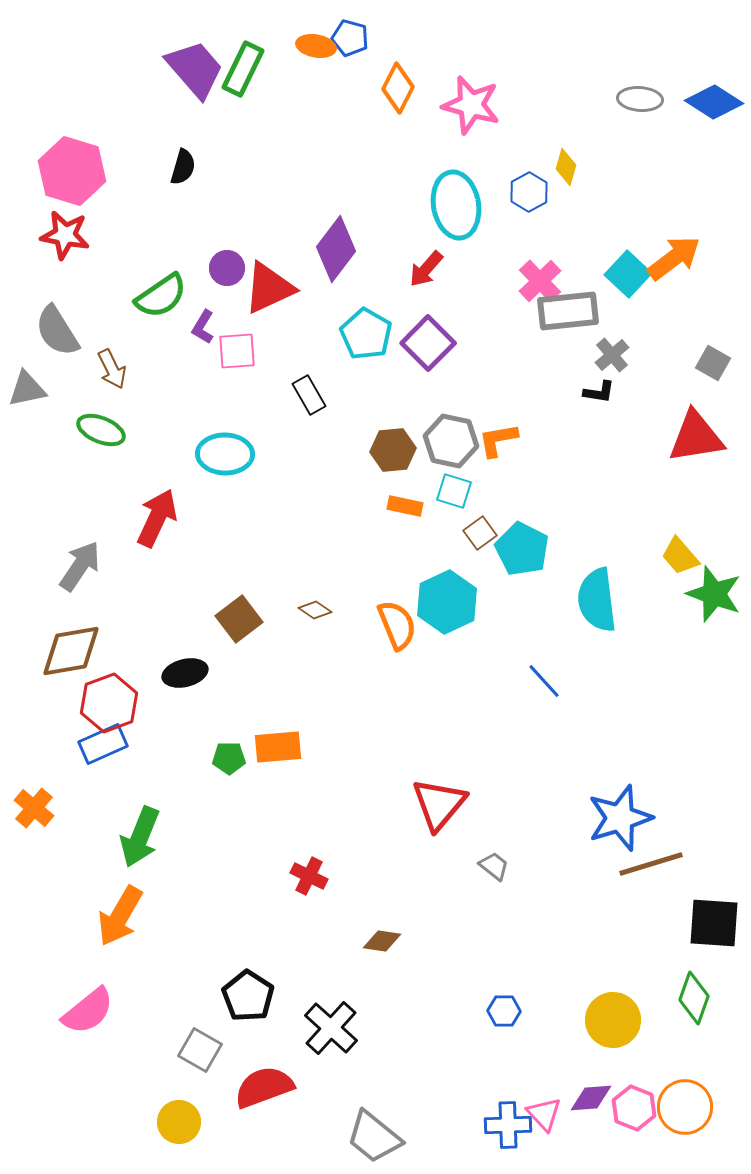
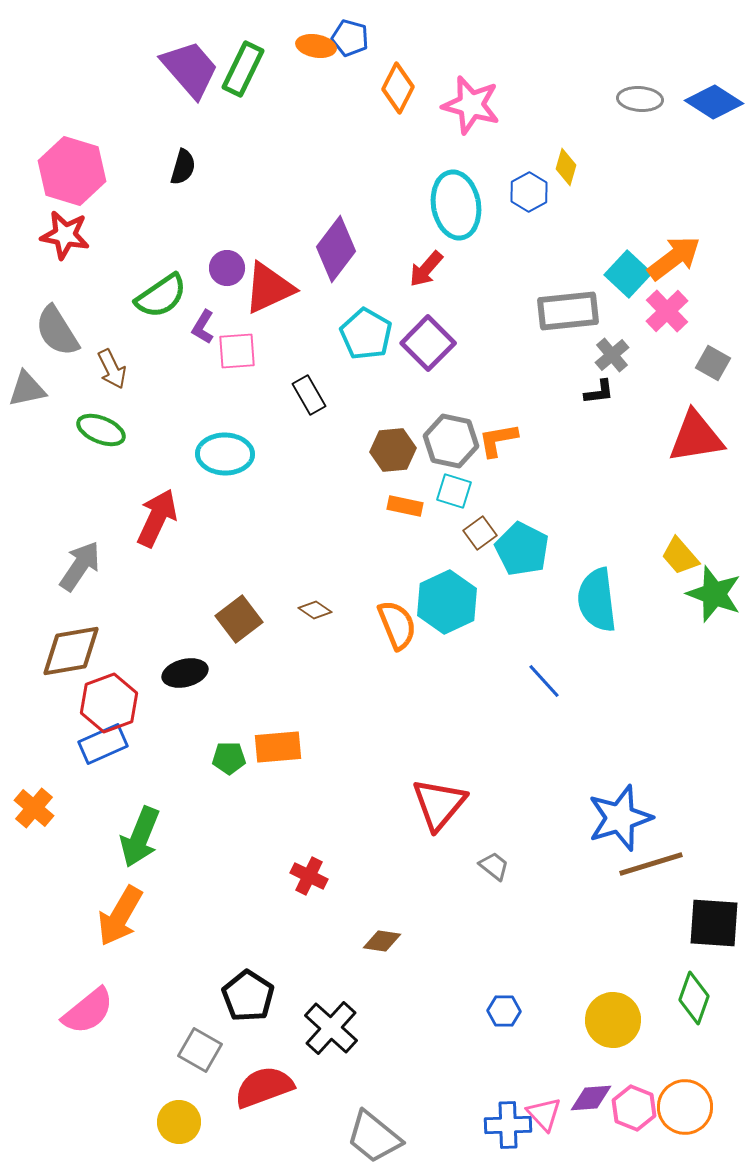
purple trapezoid at (195, 69): moved 5 px left
pink cross at (540, 281): moved 127 px right, 30 px down
black L-shape at (599, 392): rotated 16 degrees counterclockwise
